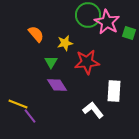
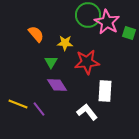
yellow star: rotated 14 degrees clockwise
white rectangle: moved 9 px left
white L-shape: moved 6 px left, 2 px down
purple line: moved 9 px right, 7 px up
